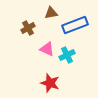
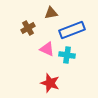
blue rectangle: moved 3 px left, 5 px down
cyan cross: rotated 35 degrees clockwise
